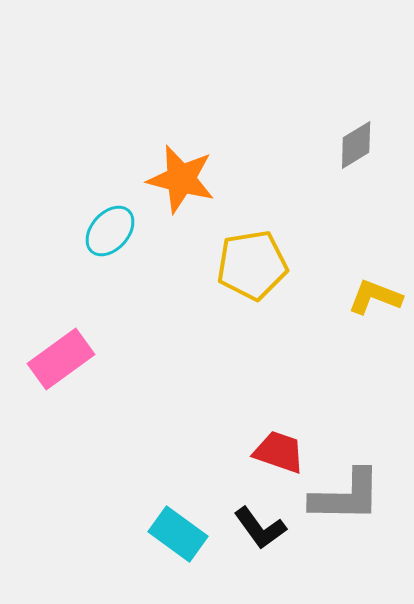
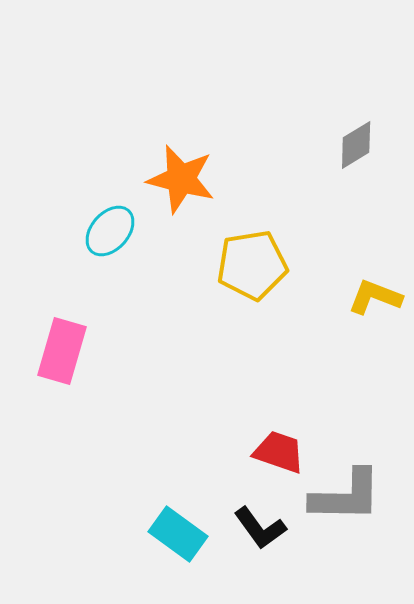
pink rectangle: moved 1 px right, 8 px up; rotated 38 degrees counterclockwise
